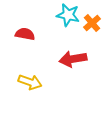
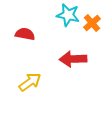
red arrow: rotated 8 degrees clockwise
yellow arrow: rotated 55 degrees counterclockwise
